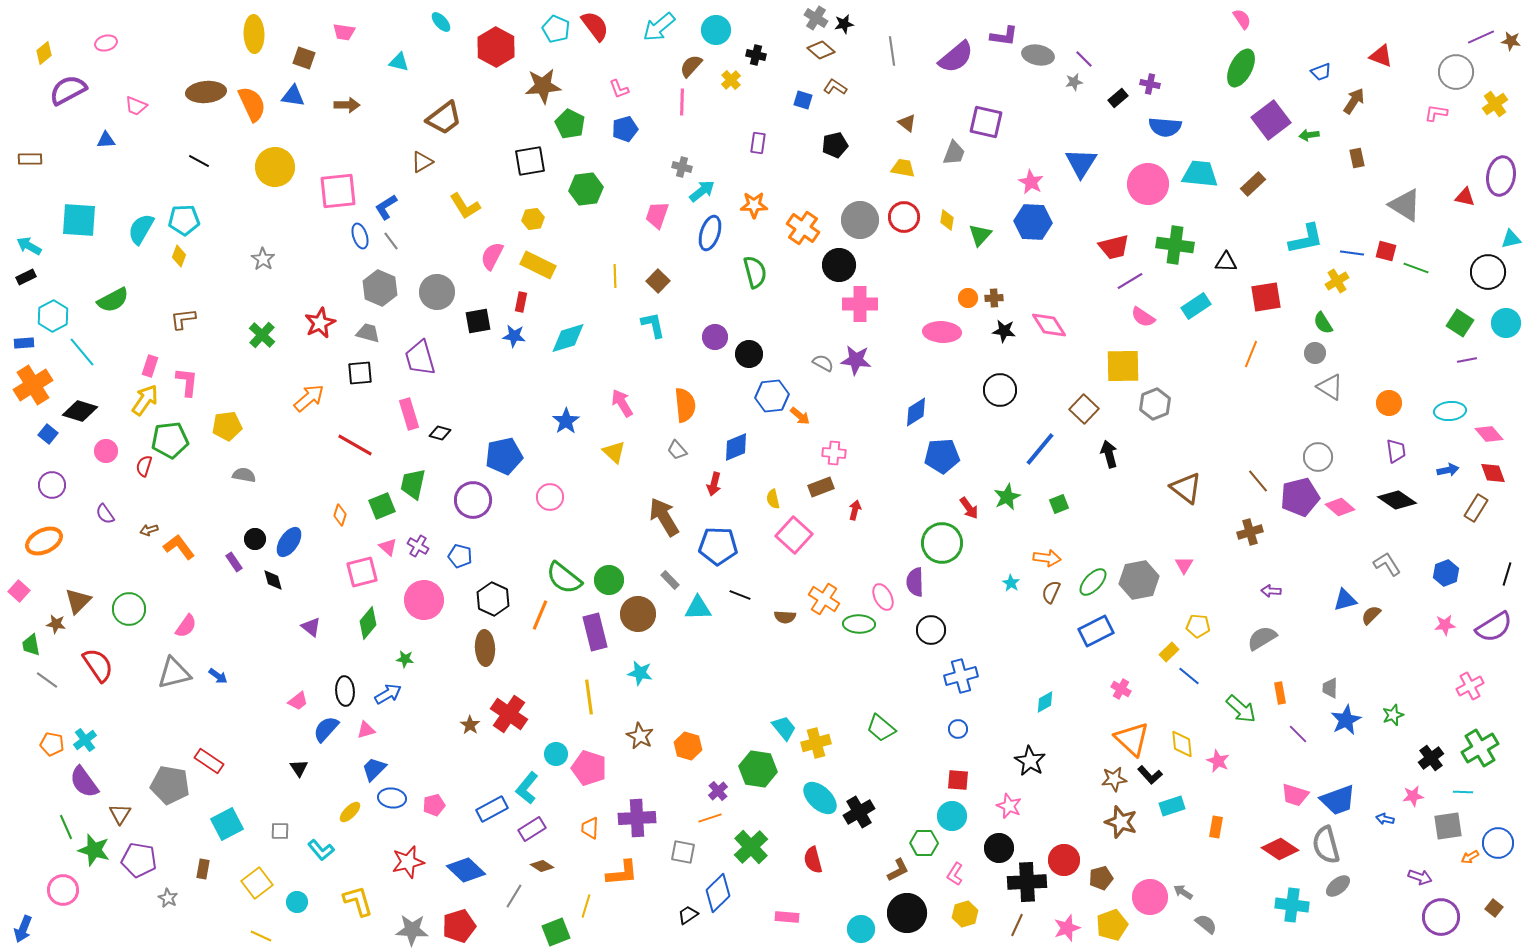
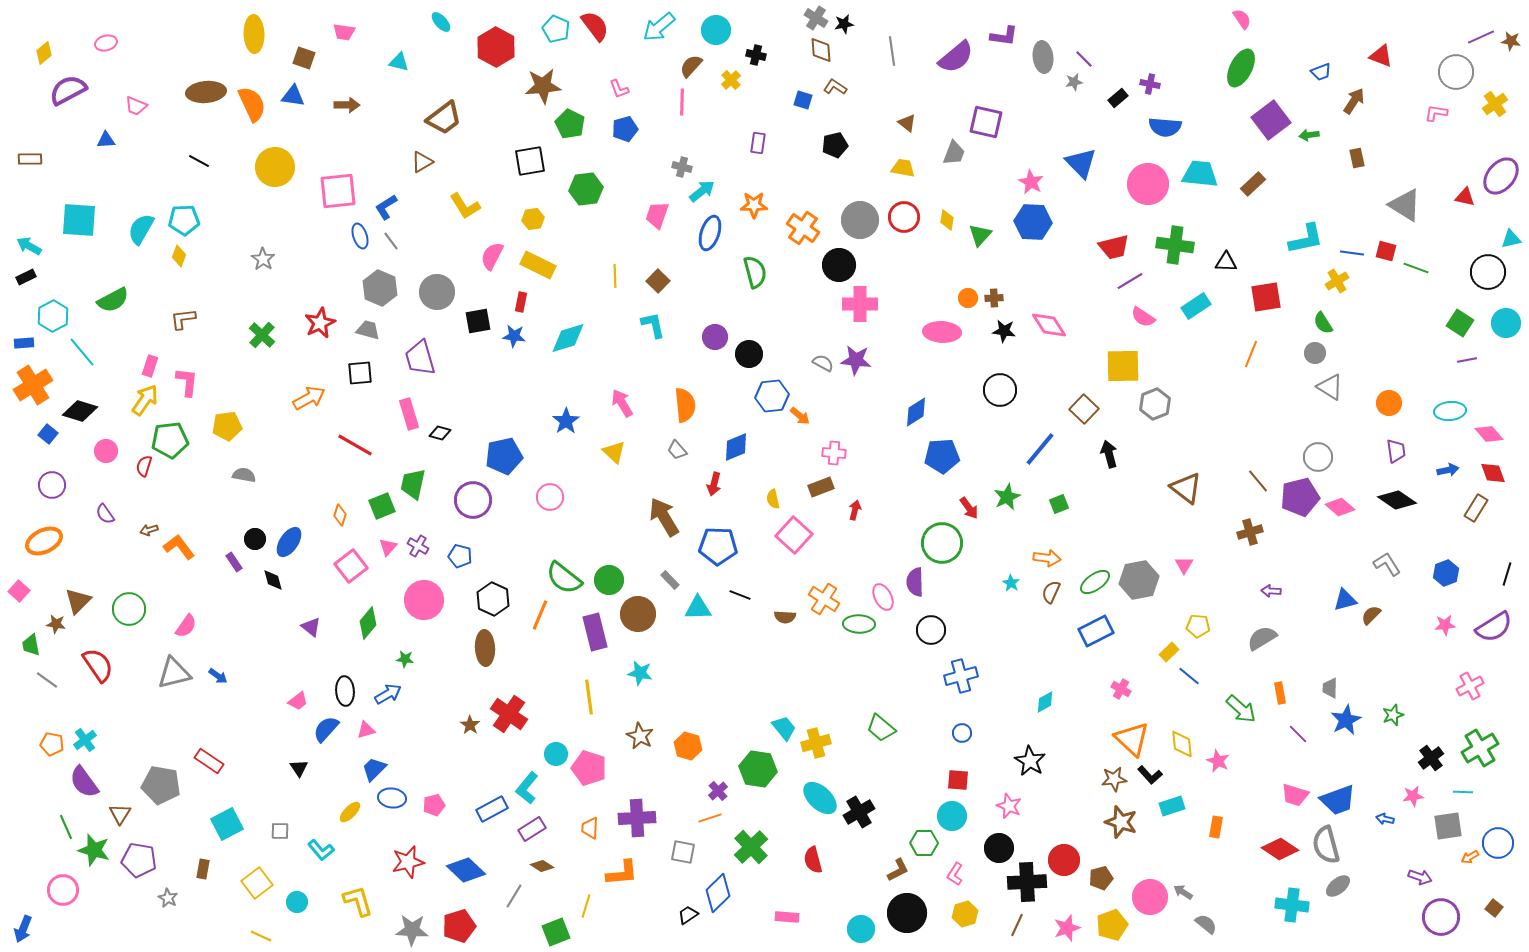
brown diamond at (821, 50): rotated 44 degrees clockwise
gray ellipse at (1038, 55): moved 5 px right, 2 px down; rotated 72 degrees clockwise
blue triangle at (1081, 163): rotated 16 degrees counterclockwise
purple ellipse at (1501, 176): rotated 30 degrees clockwise
gray trapezoid at (368, 333): moved 3 px up
orange arrow at (309, 398): rotated 12 degrees clockwise
pink triangle at (388, 547): rotated 30 degrees clockwise
pink square at (362, 572): moved 11 px left, 6 px up; rotated 24 degrees counterclockwise
green ellipse at (1093, 582): moved 2 px right; rotated 12 degrees clockwise
blue circle at (958, 729): moved 4 px right, 4 px down
gray pentagon at (170, 785): moved 9 px left
